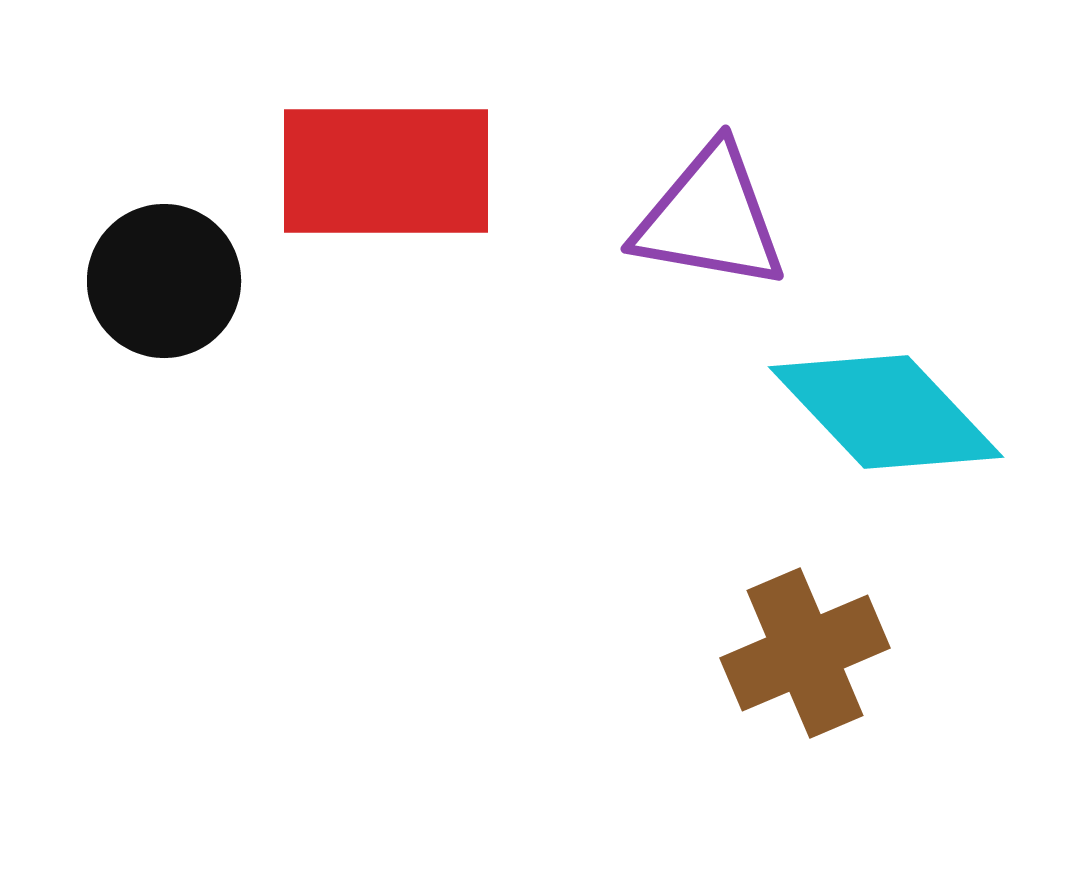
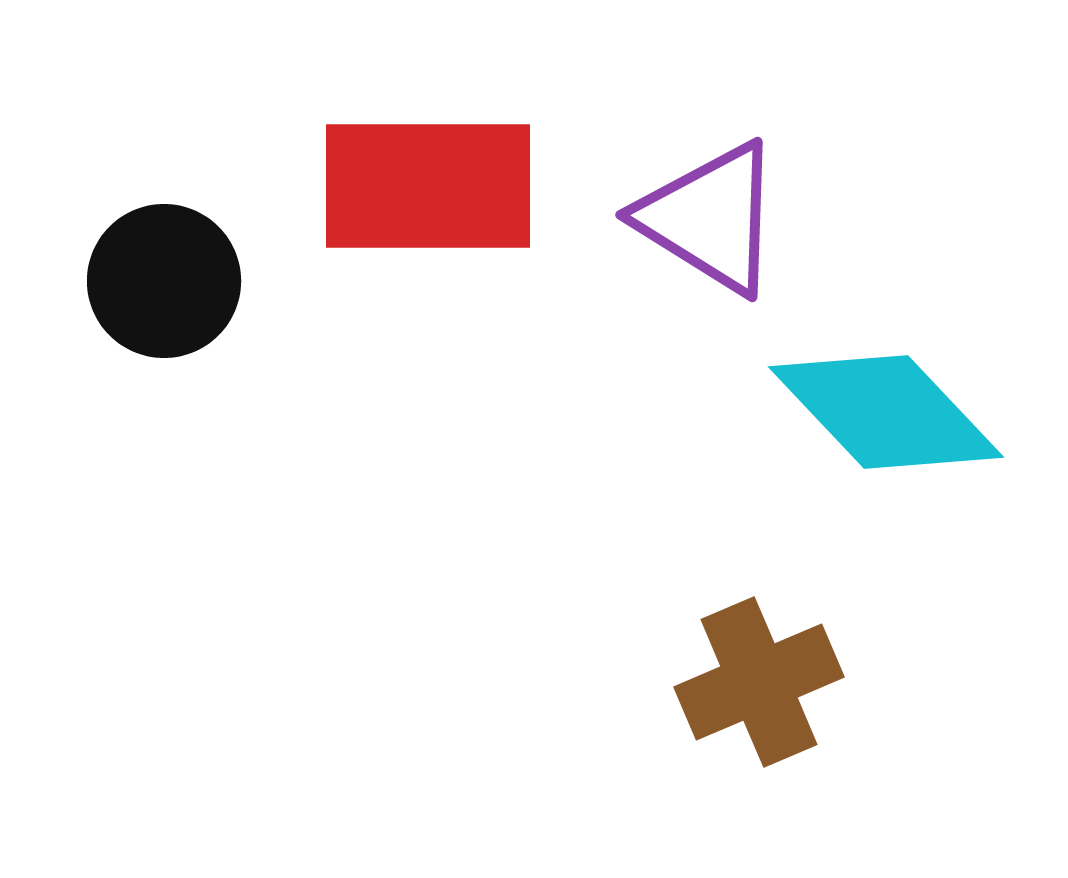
red rectangle: moved 42 px right, 15 px down
purple triangle: rotated 22 degrees clockwise
brown cross: moved 46 px left, 29 px down
